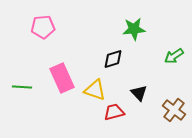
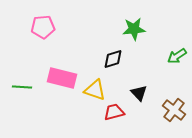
green arrow: moved 3 px right
pink rectangle: rotated 52 degrees counterclockwise
